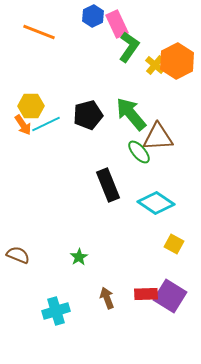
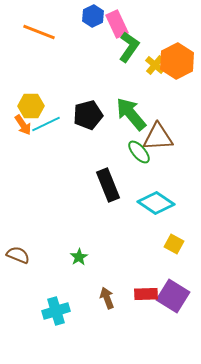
purple square: moved 3 px right
